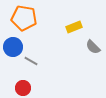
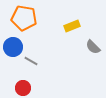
yellow rectangle: moved 2 px left, 1 px up
